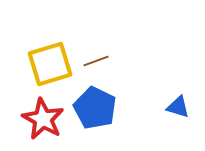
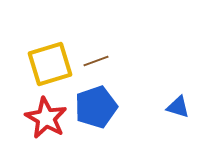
blue pentagon: moved 1 px right, 1 px up; rotated 27 degrees clockwise
red star: moved 3 px right, 1 px up
